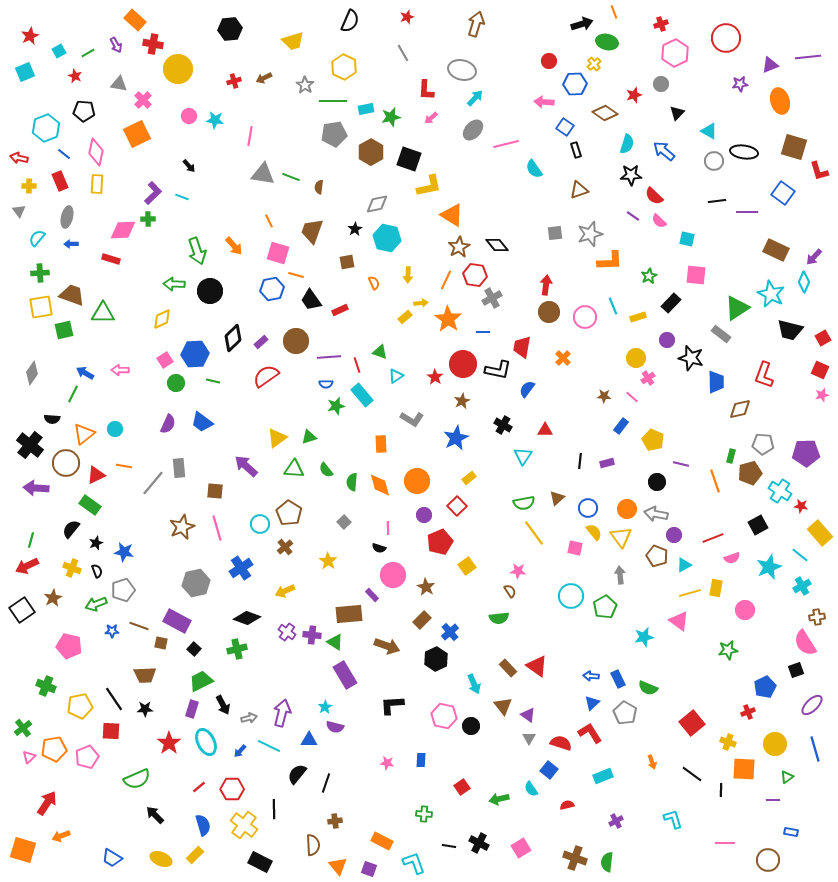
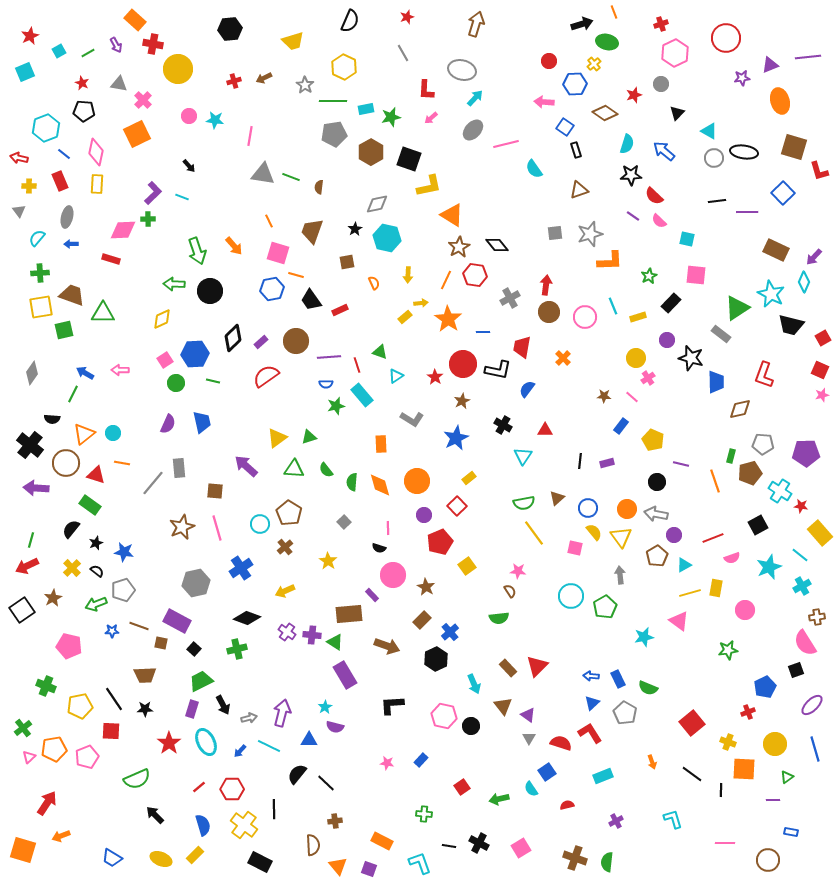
red star at (75, 76): moved 7 px right, 7 px down
purple star at (740, 84): moved 2 px right, 6 px up
gray circle at (714, 161): moved 3 px up
blue square at (783, 193): rotated 10 degrees clockwise
gray cross at (492, 298): moved 18 px right
black trapezoid at (790, 330): moved 1 px right, 5 px up
blue trapezoid at (202, 422): rotated 140 degrees counterclockwise
cyan circle at (115, 429): moved 2 px left, 4 px down
orange line at (124, 466): moved 2 px left, 3 px up
red triangle at (96, 475): rotated 42 degrees clockwise
brown pentagon at (657, 556): rotated 20 degrees clockwise
yellow cross at (72, 568): rotated 24 degrees clockwise
black semicircle at (97, 571): rotated 32 degrees counterclockwise
red triangle at (537, 666): rotated 40 degrees clockwise
blue rectangle at (421, 760): rotated 40 degrees clockwise
blue square at (549, 770): moved 2 px left, 2 px down; rotated 18 degrees clockwise
black line at (326, 783): rotated 66 degrees counterclockwise
cyan L-shape at (414, 863): moved 6 px right
